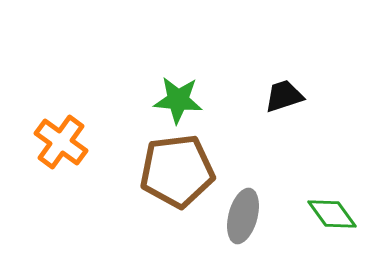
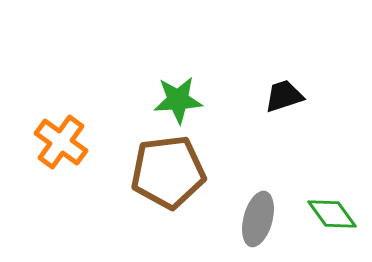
green star: rotated 9 degrees counterclockwise
brown pentagon: moved 9 px left, 1 px down
gray ellipse: moved 15 px right, 3 px down
